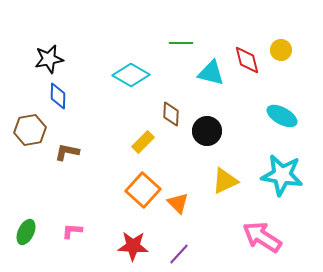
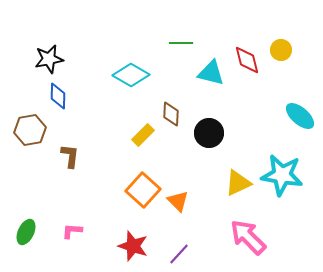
cyan ellipse: moved 18 px right; rotated 12 degrees clockwise
black circle: moved 2 px right, 2 px down
yellow rectangle: moved 7 px up
brown L-shape: moved 3 px right, 4 px down; rotated 85 degrees clockwise
yellow triangle: moved 13 px right, 2 px down
orange triangle: moved 2 px up
pink arrow: moved 14 px left; rotated 12 degrees clockwise
red star: rotated 16 degrees clockwise
